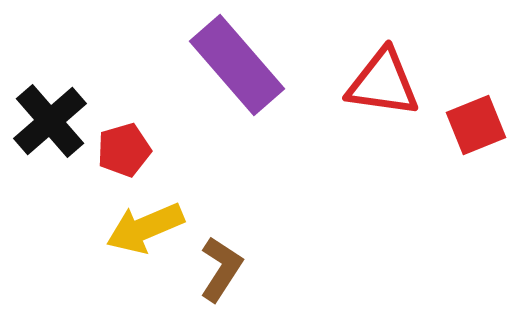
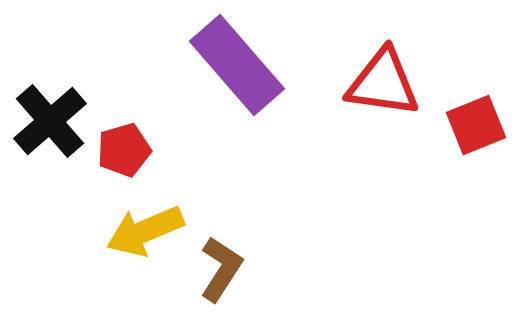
yellow arrow: moved 3 px down
